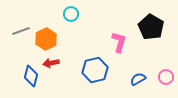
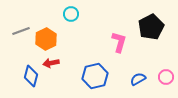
black pentagon: rotated 15 degrees clockwise
blue hexagon: moved 6 px down
